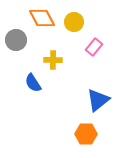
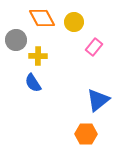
yellow cross: moved 15 px left, 4 px up
